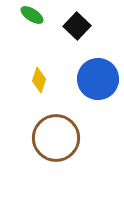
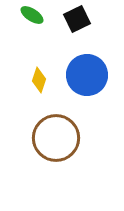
black square: moved 7 px up; rotated 20 degrees clockwise
blue circle: moved 11 px left, 4 px up
